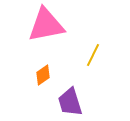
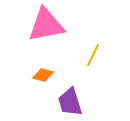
orange diamond: rotated 50 degrees clockwise
